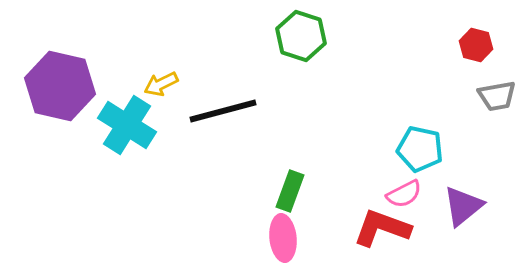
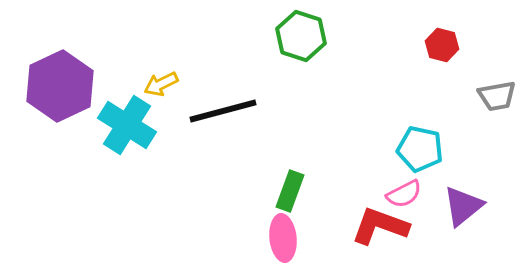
red hexagon: moved 34 px left
purple hexagon: rotated 22 degrees clockwise
red L-shape: moved 2 px left, 2 px up
